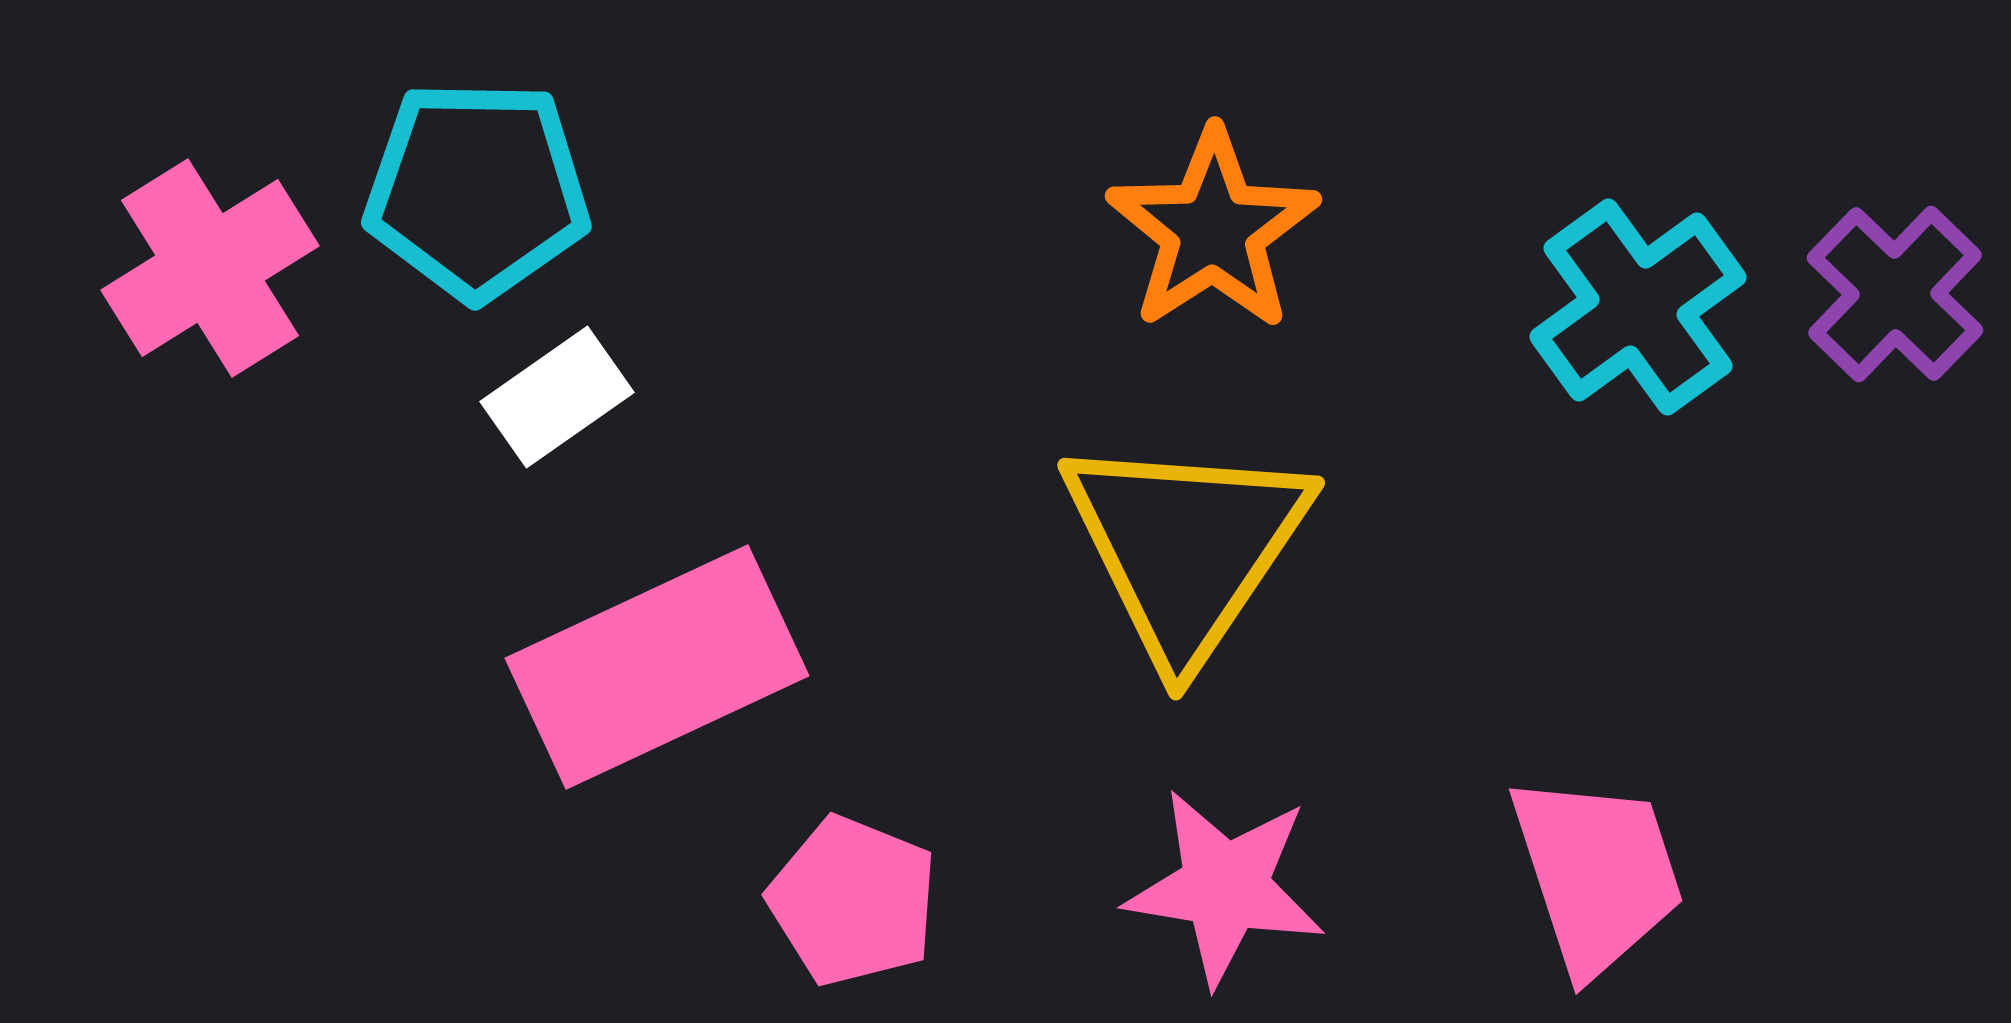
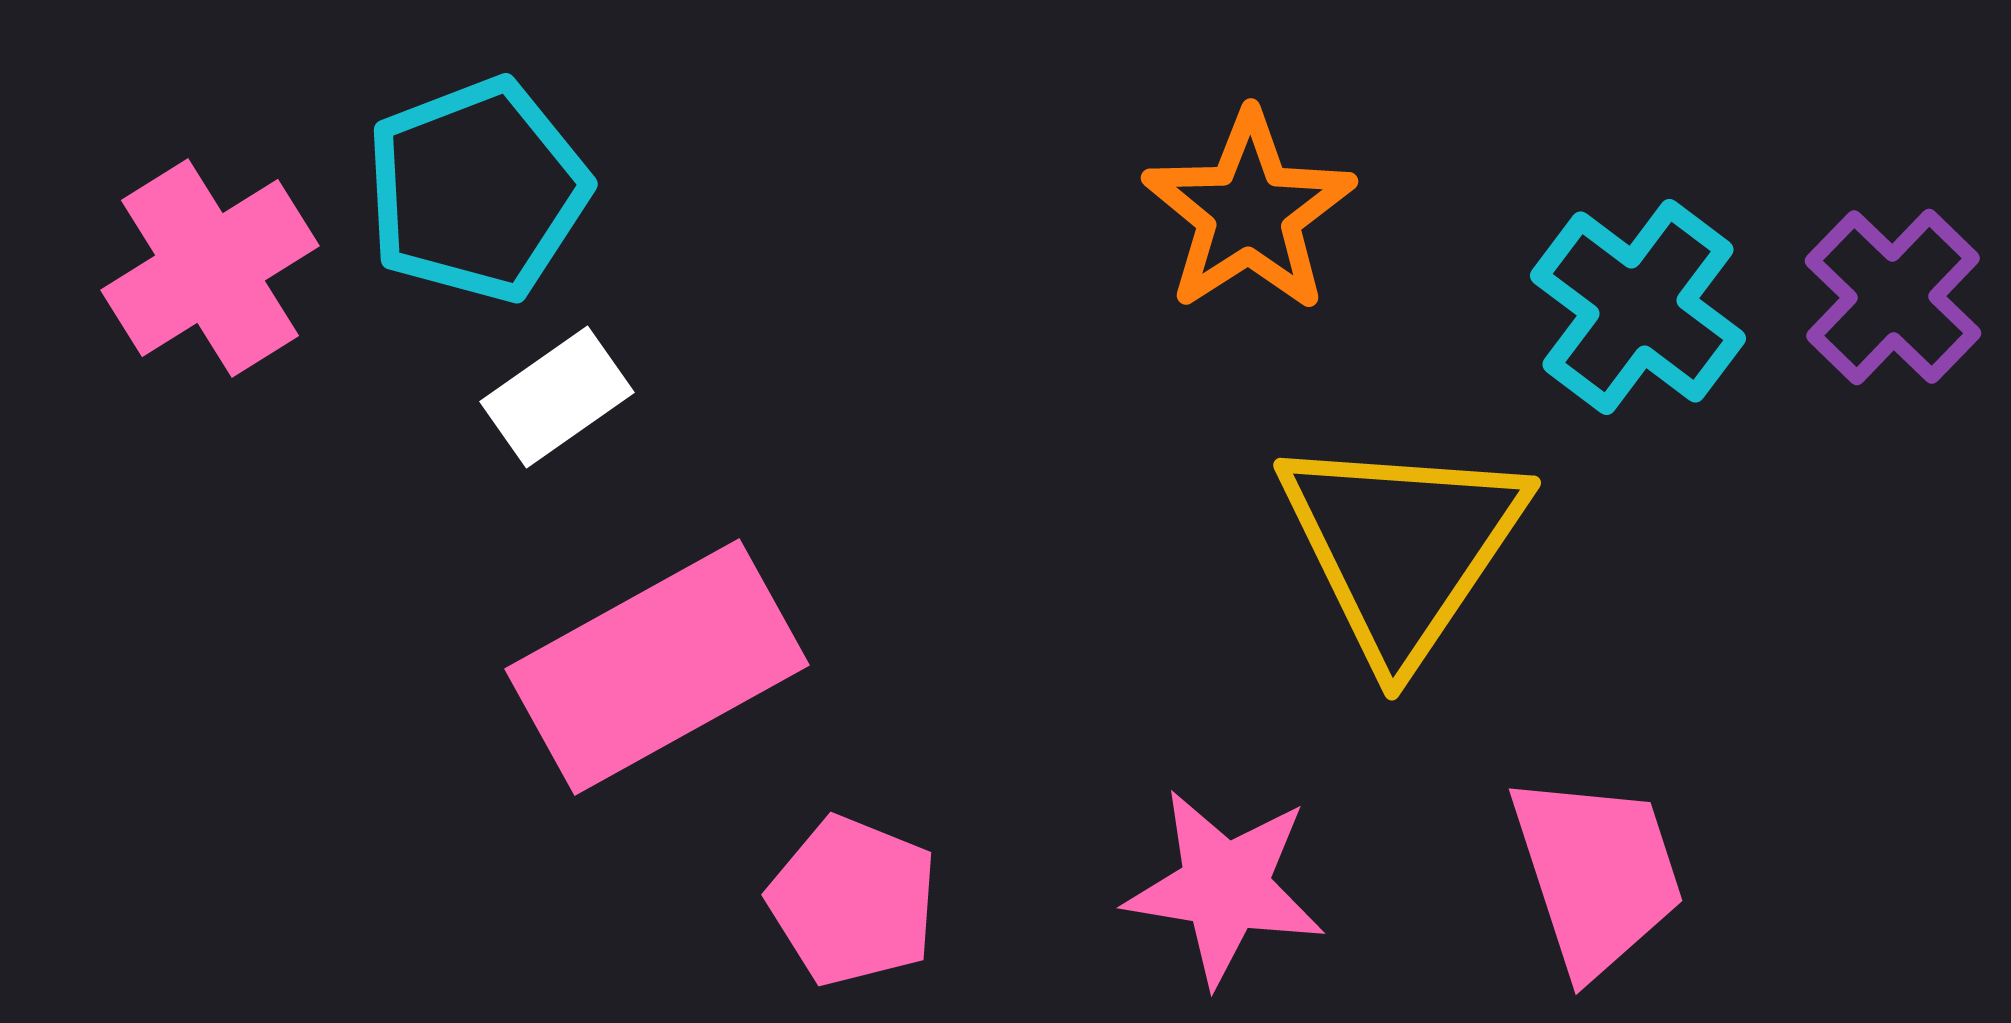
cyan pentagon: rotated 22 degrees counterclockwise
orange star: moved 36 px right, 18 px up
purple cross: moved 2 px left, 3 px down
cyan cross: rotated 17 degrees counterclockwise
yellow triangle: moved 216 px right
pink rectangle: rotated 4 degrees counterclockwise
